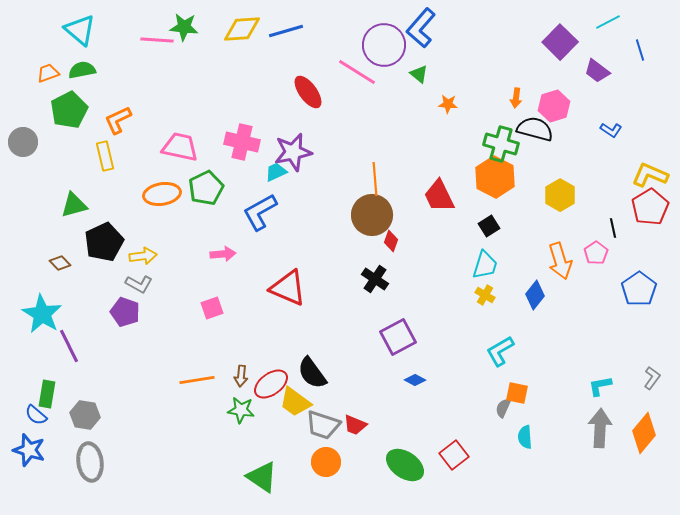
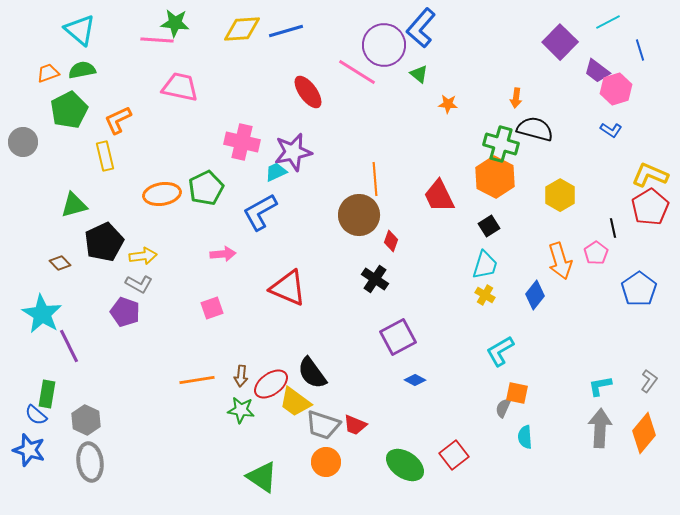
green star at (184, 27): moved 9 px left, 4 px up
pink hexagon at (554, 106): moved 62 px right, 17 px up
pink trapezoid at (180, 147): moved 60 px up
brown circle at (372, 215): moved 13 px left
gray L-shape at (652, 378): moved 3 px left, 3 px down
gray hexagon at (85, 415): moved 1 px right, 5 px down; rotated 16 degrees clockwise
